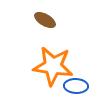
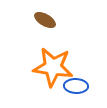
orange star: moved 1 px down
